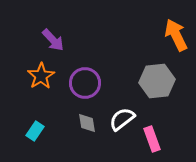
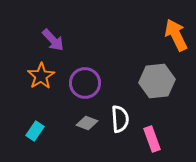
white semicircle: moved 2 px left; rotated 124 degrees clockwise
gray diamond: rotated 60 degrees counterclockwise
